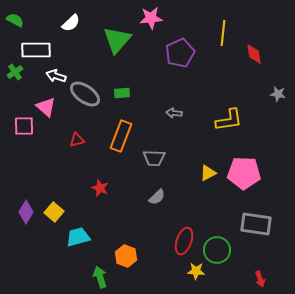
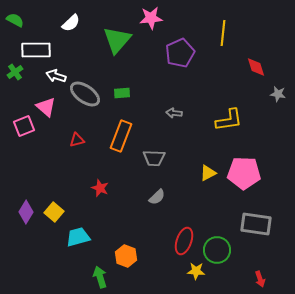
red diamond: moved 2 px right, 13 px down; rotated 10 degrees counterclockwise
pink square: rotated 20 degrees counterclockwise
